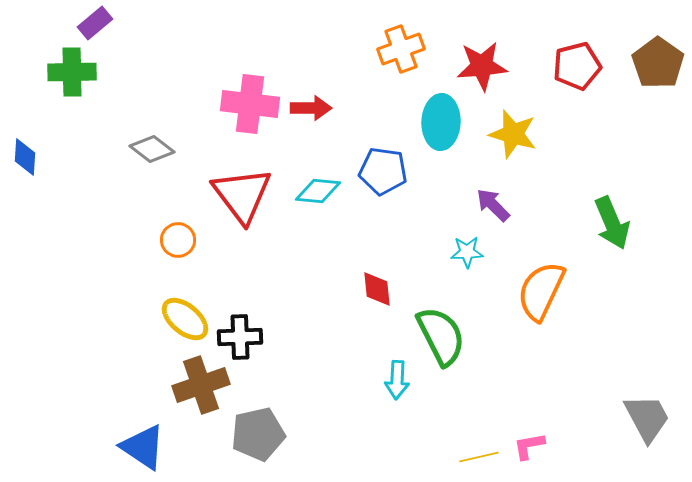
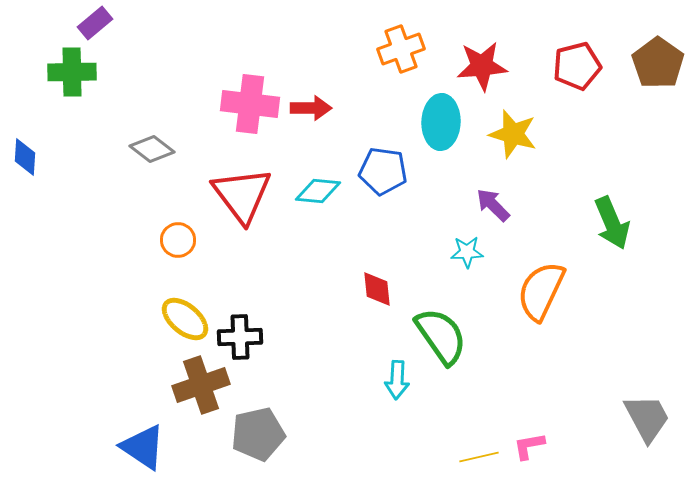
green semicircle: rotated 8 degrees counterclockwise
